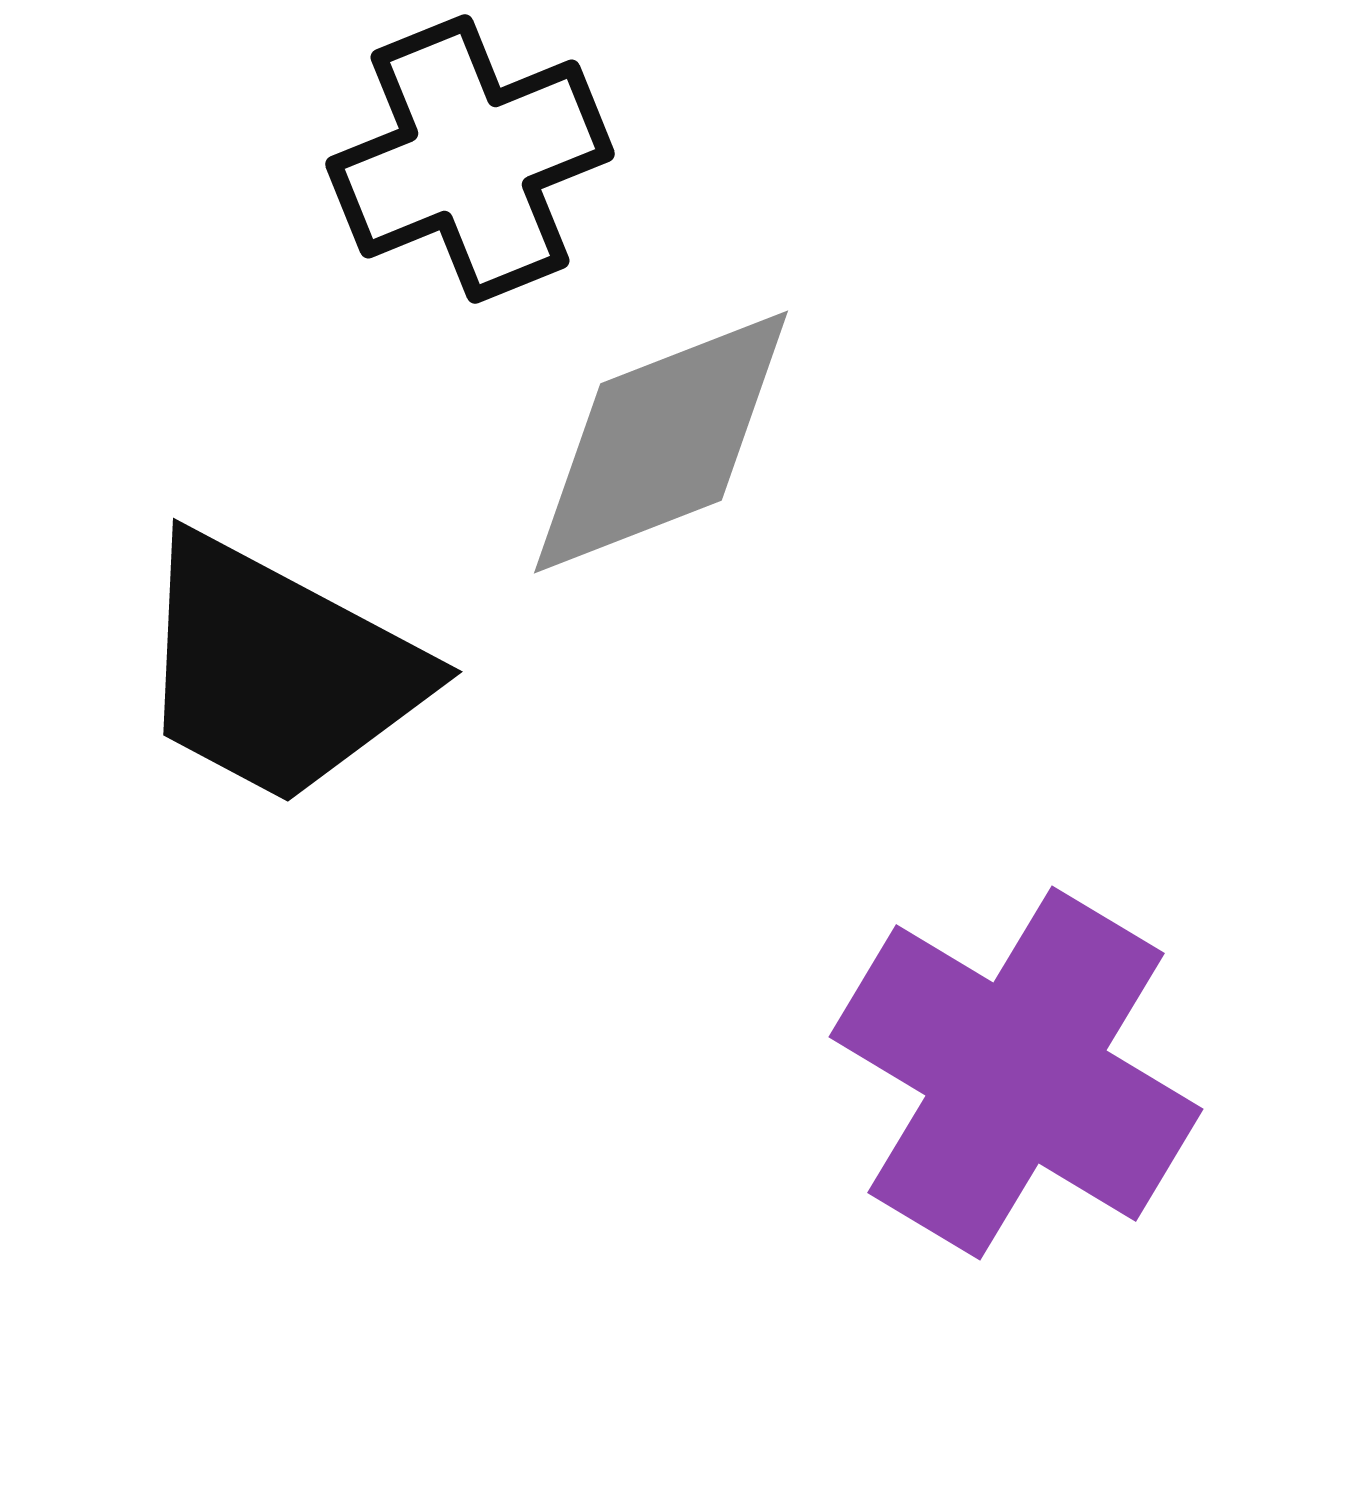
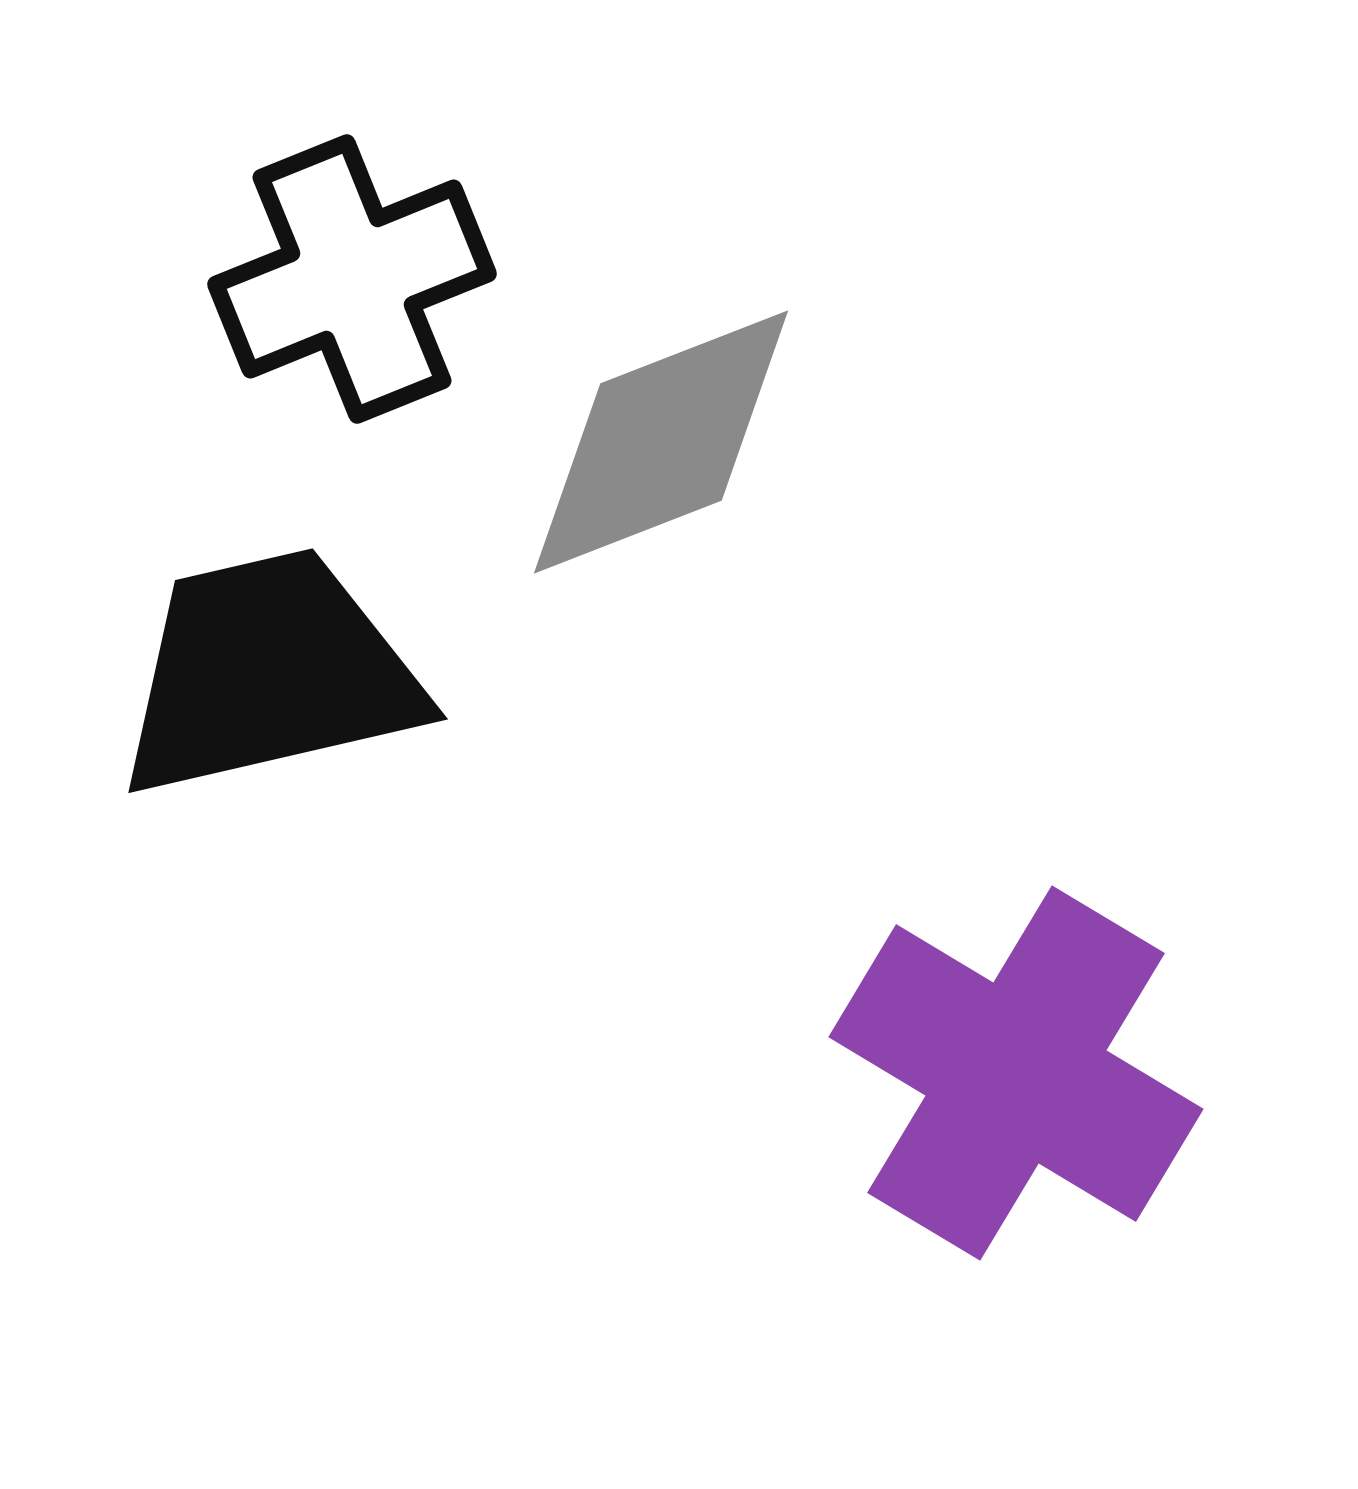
black cross: moved 118 px left, 120 px down
black trapezoid: moved 9 px left, 3 px down; rotated 139 degrees clockwise
